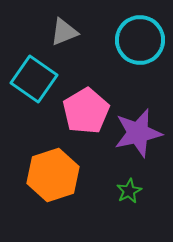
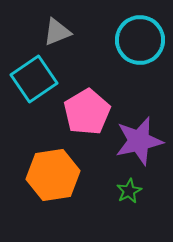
gray triangle: moved 7 px left
cyan square: rotated 21 degrees clockwise
pink pentagon: moved 1 px right, 1 px down
purple star: moved 1 px right, 8 px down
orange hexagon: rotated 9 degrees clockwise
